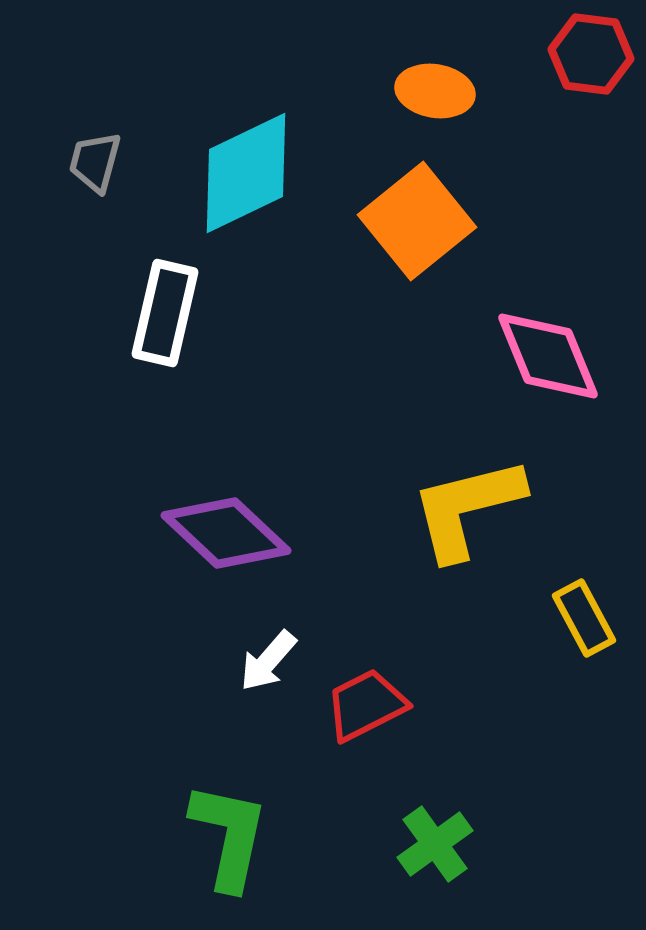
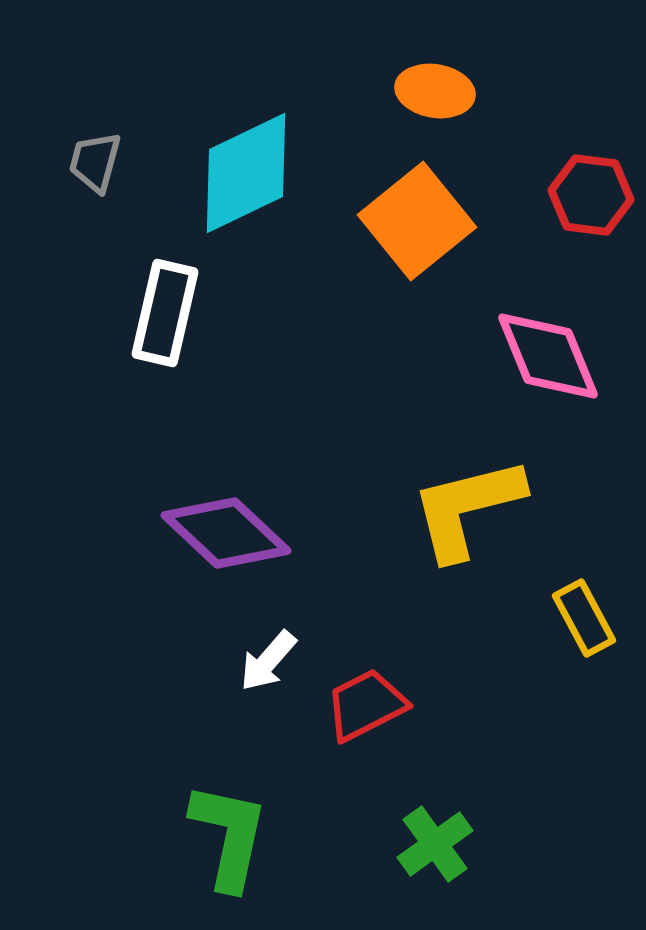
red hexagon: moved 141 px down
